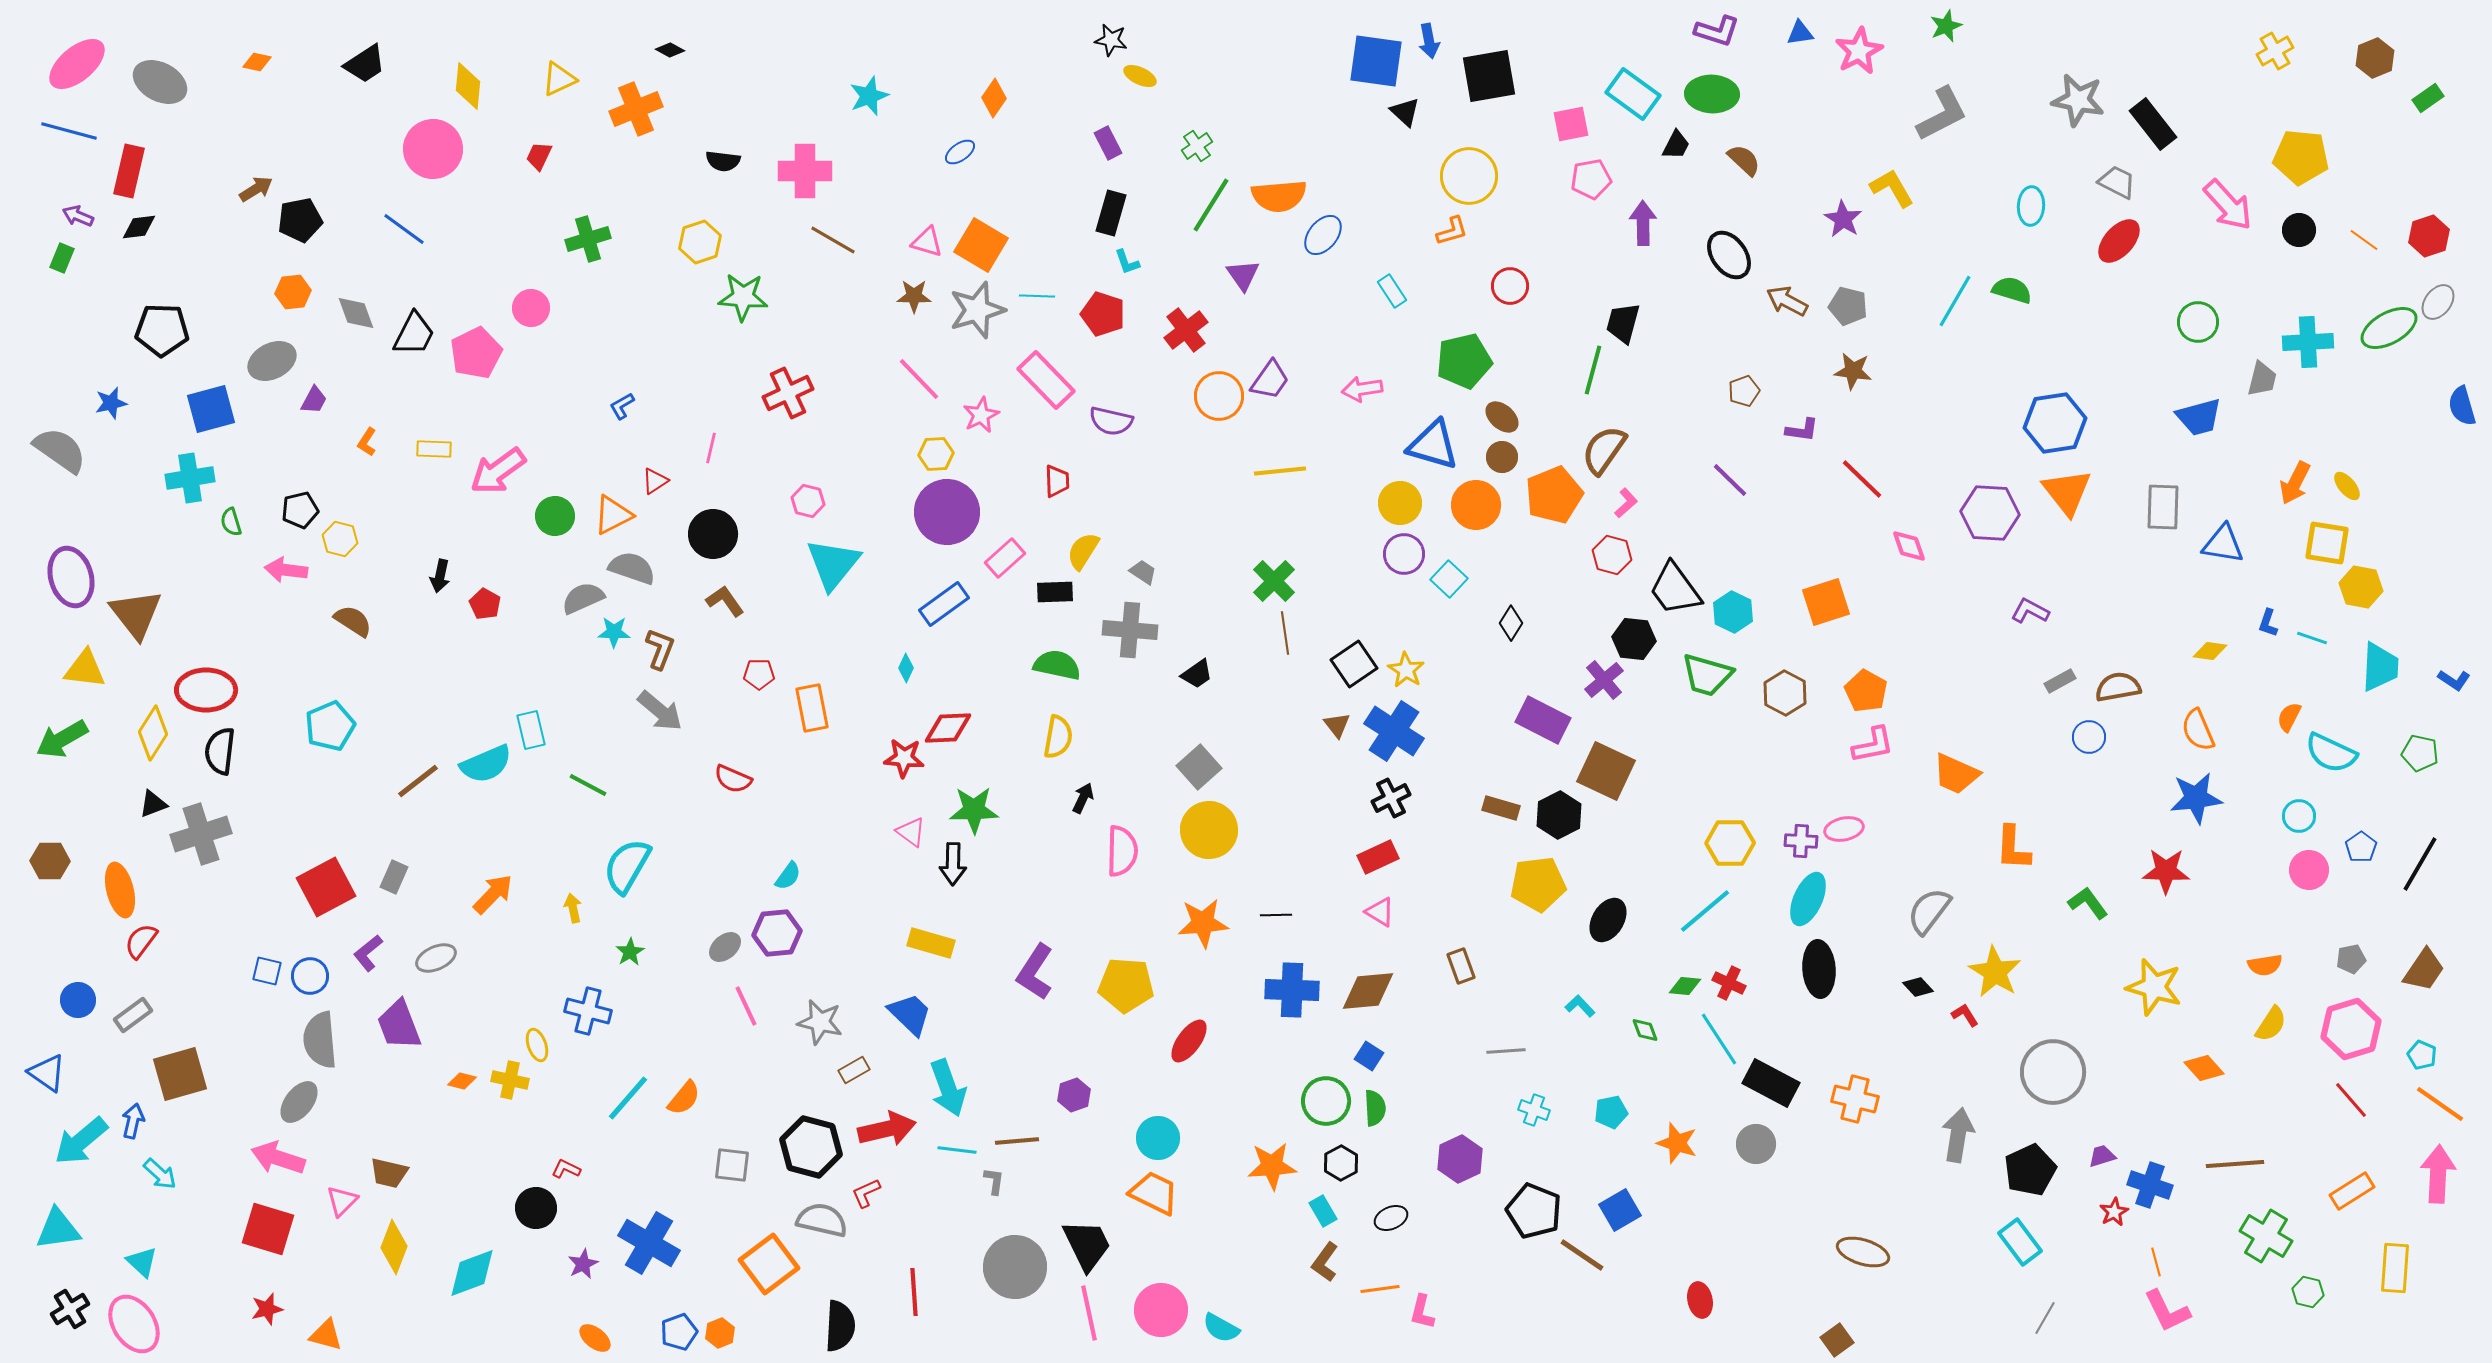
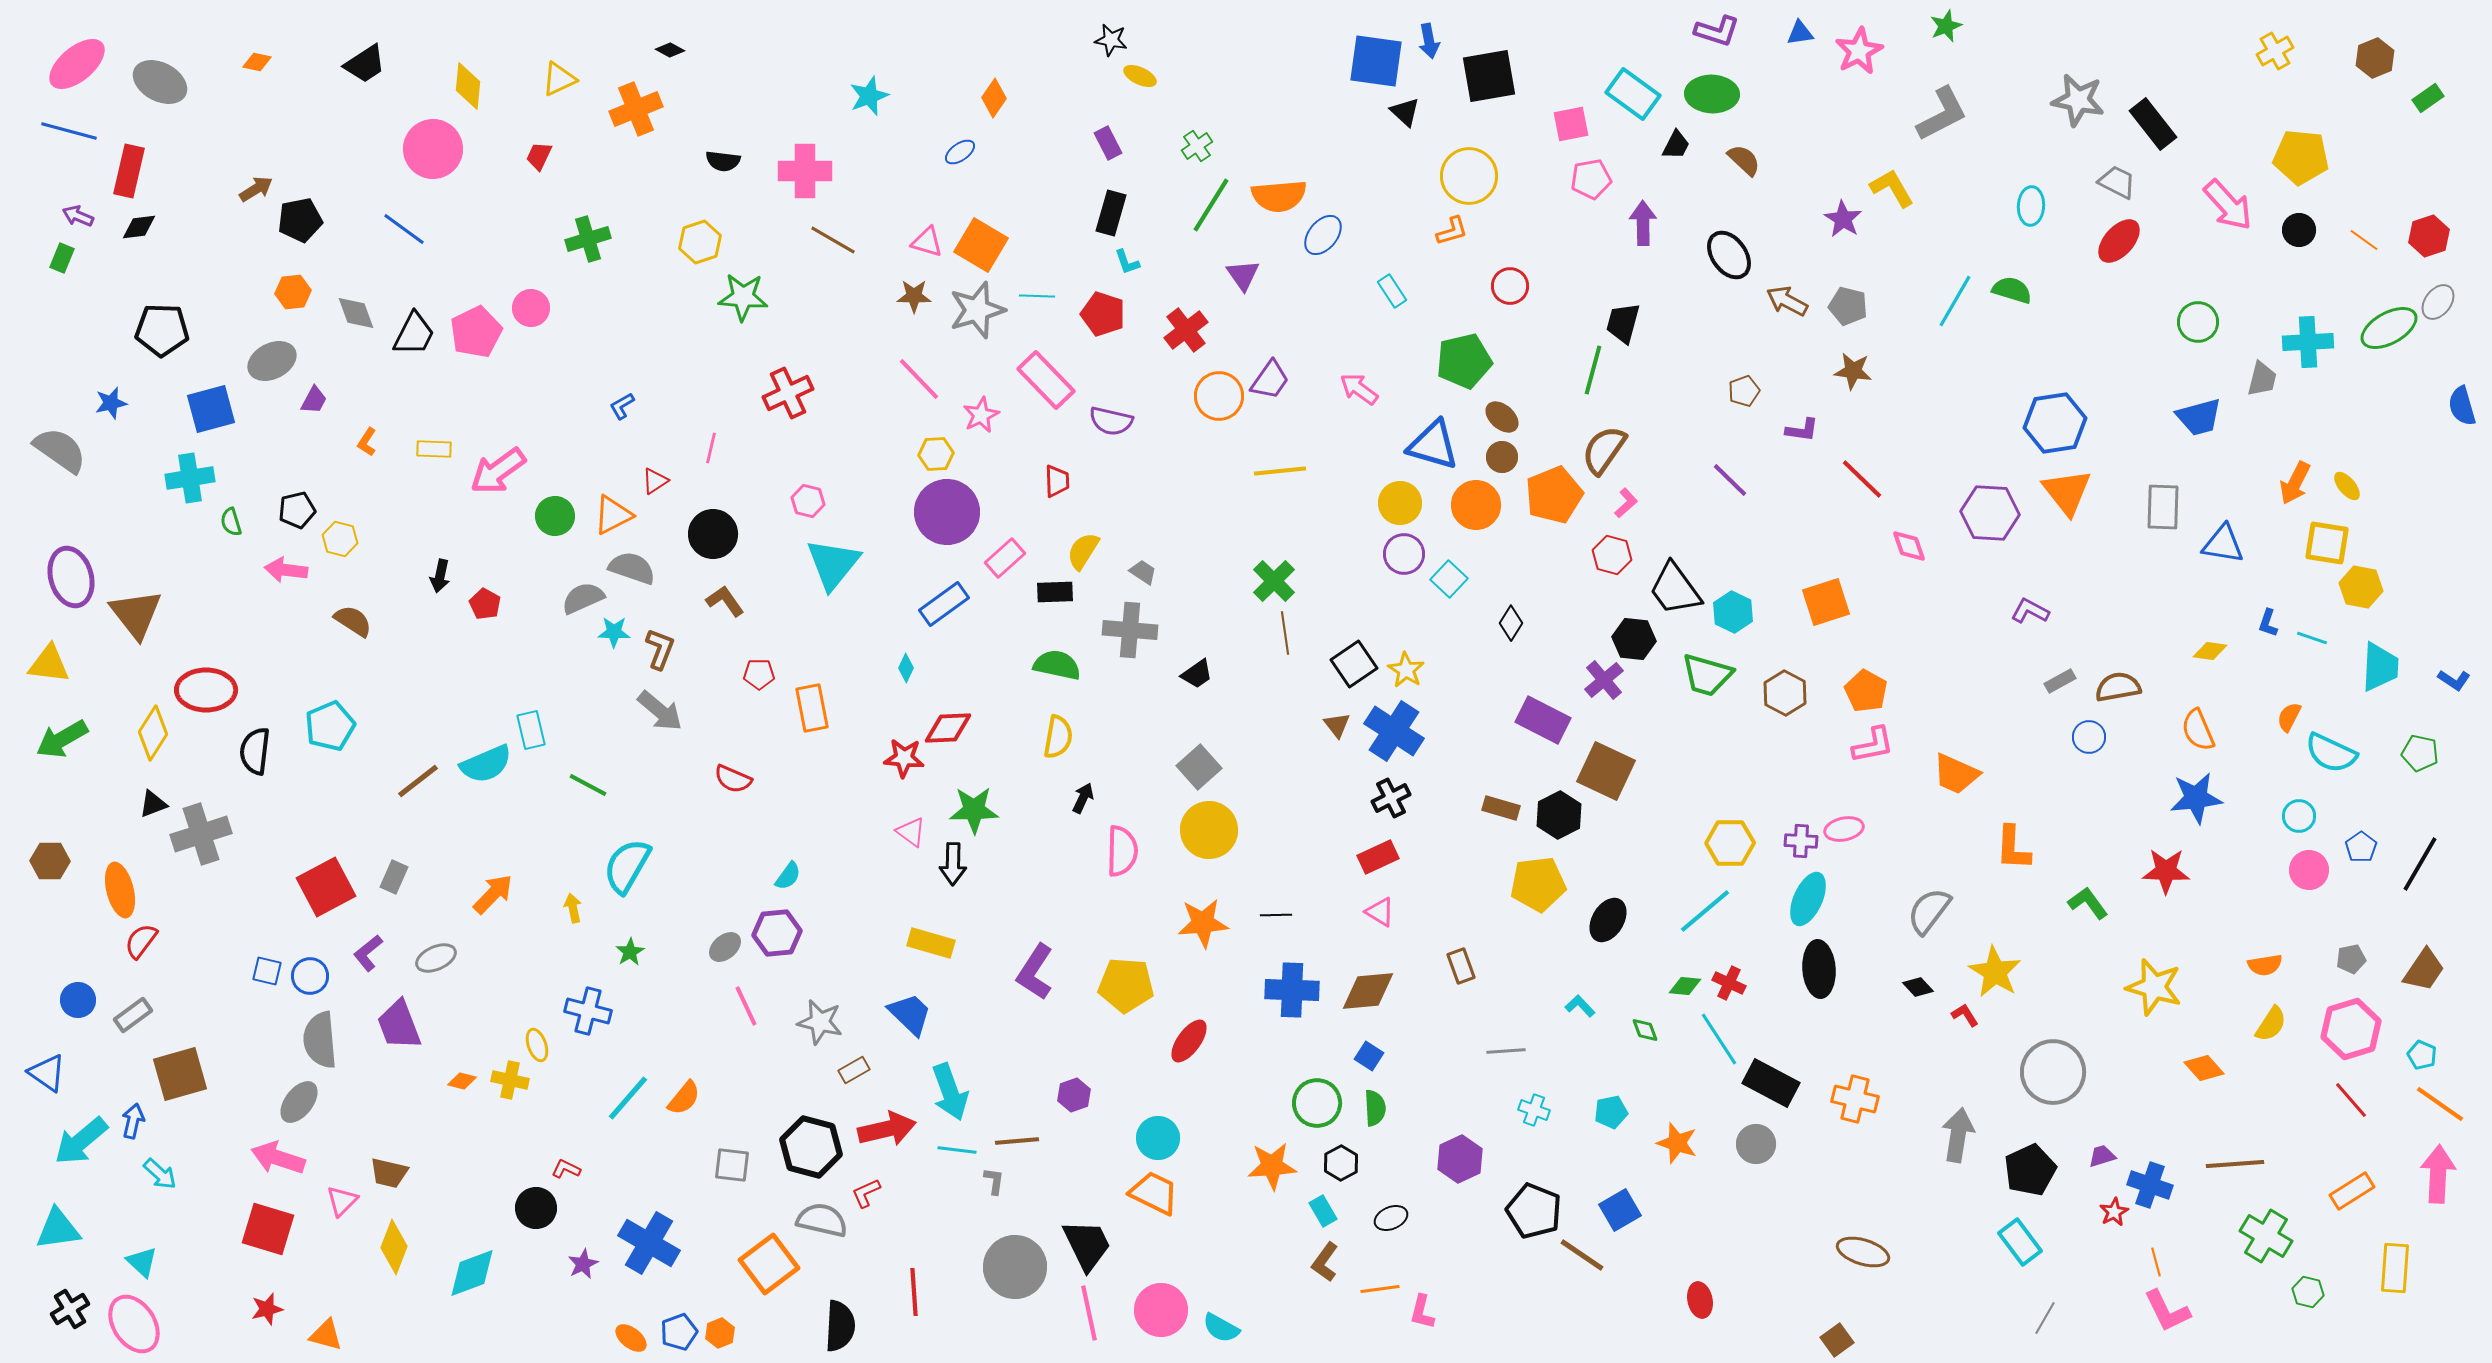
pink pentagon at (476, 353): moved 21 px up
pink arrow at (1362, 389): moved 3 px left; rotated 45 degrees clockwise
black pentagon at (300, 510): moved 3 px left
yellow triangle at (85, 669): moved 36 px left, 5 px up
black semicircle at (220, 751): moved 35 px right
cyan arrow at (948, 1088): moved 2 px right, 4 px down
green circle at (1326, 1101): moved 9 px left, 2 px down
orange ellipse at (595, 1338): moved 36 px right
